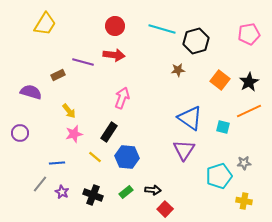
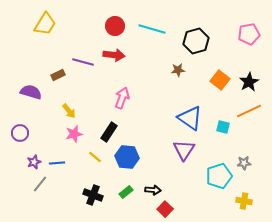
cyan line: moved 10 px left
purple star: moved 28 px left, 30 px up; rotated 24 degrees clockwise
